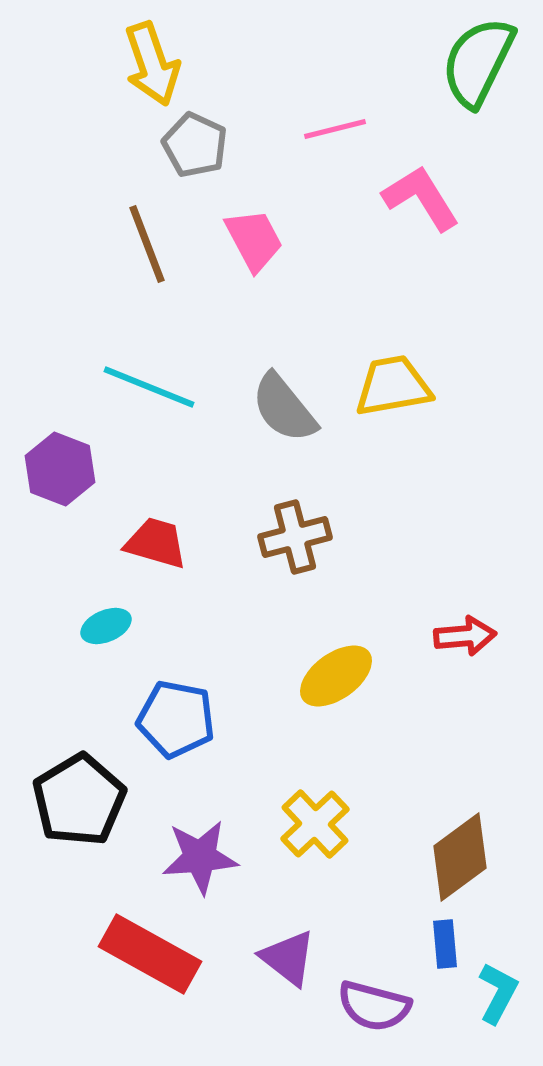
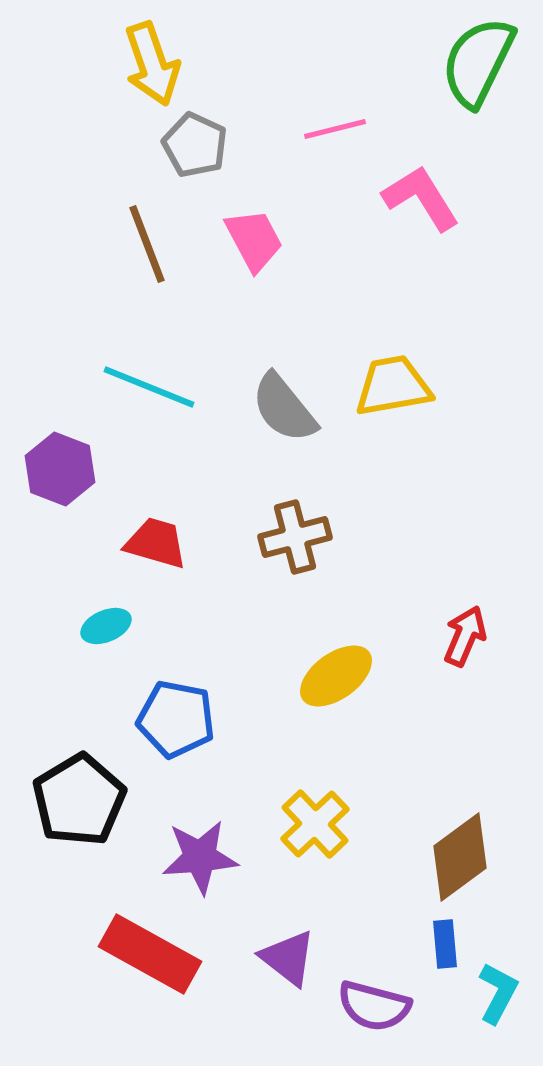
red arrow: rotated 62 degrees counterclockwise
